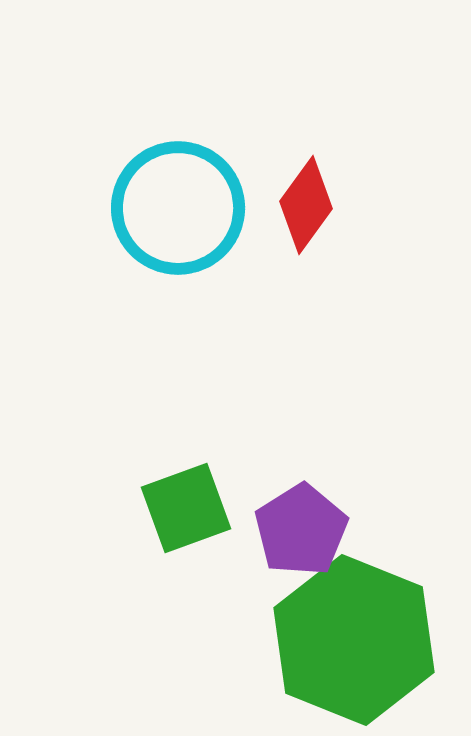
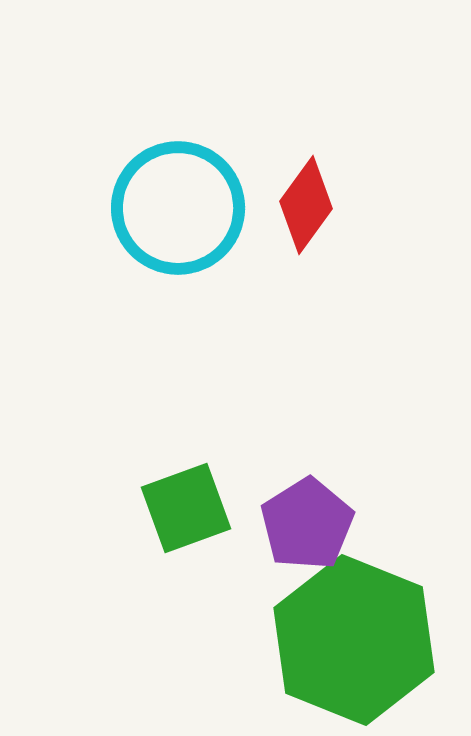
purple pentagon: moved 6 px right, 6 px up
